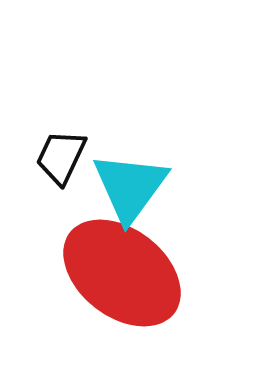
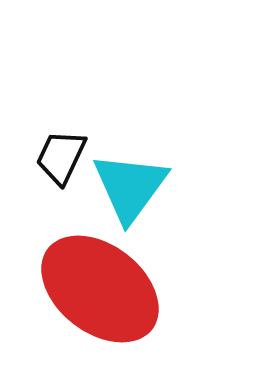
red ellipse: moved 22 px left, 16 px down
